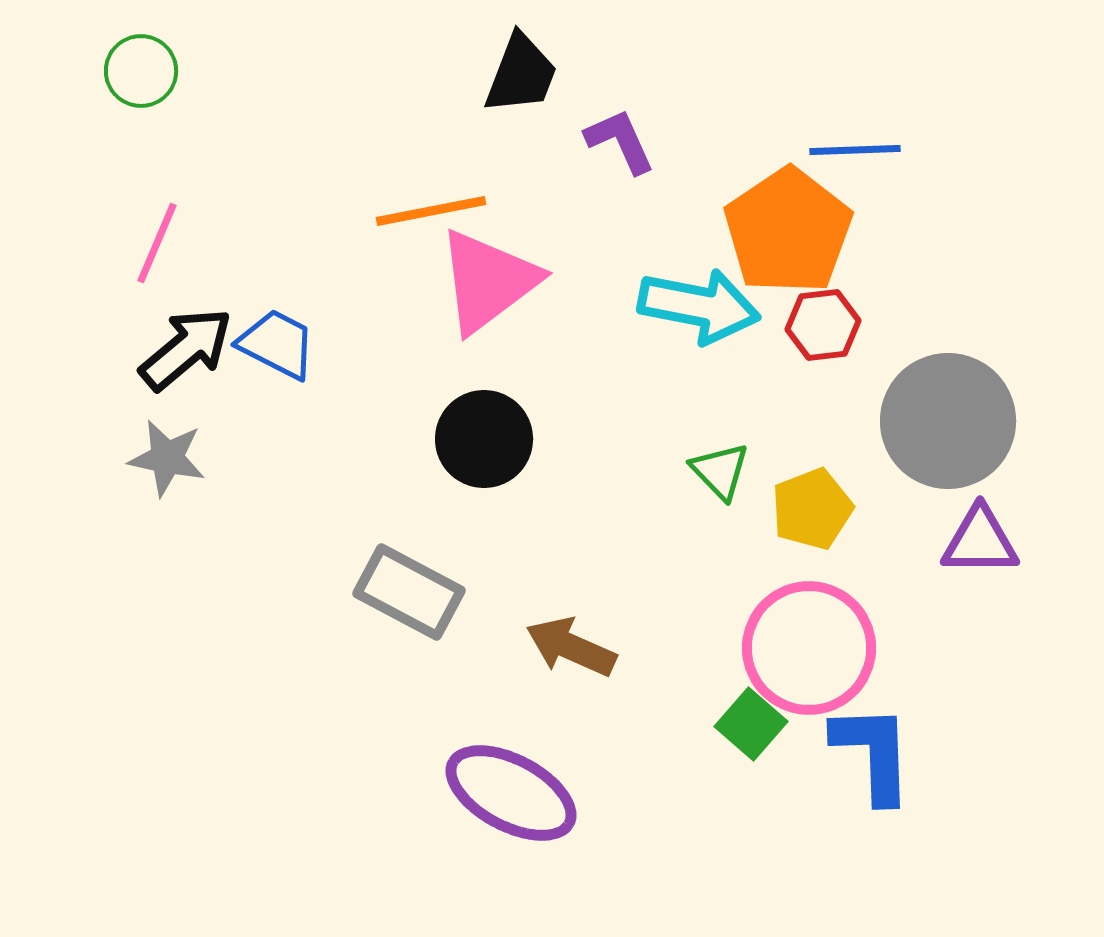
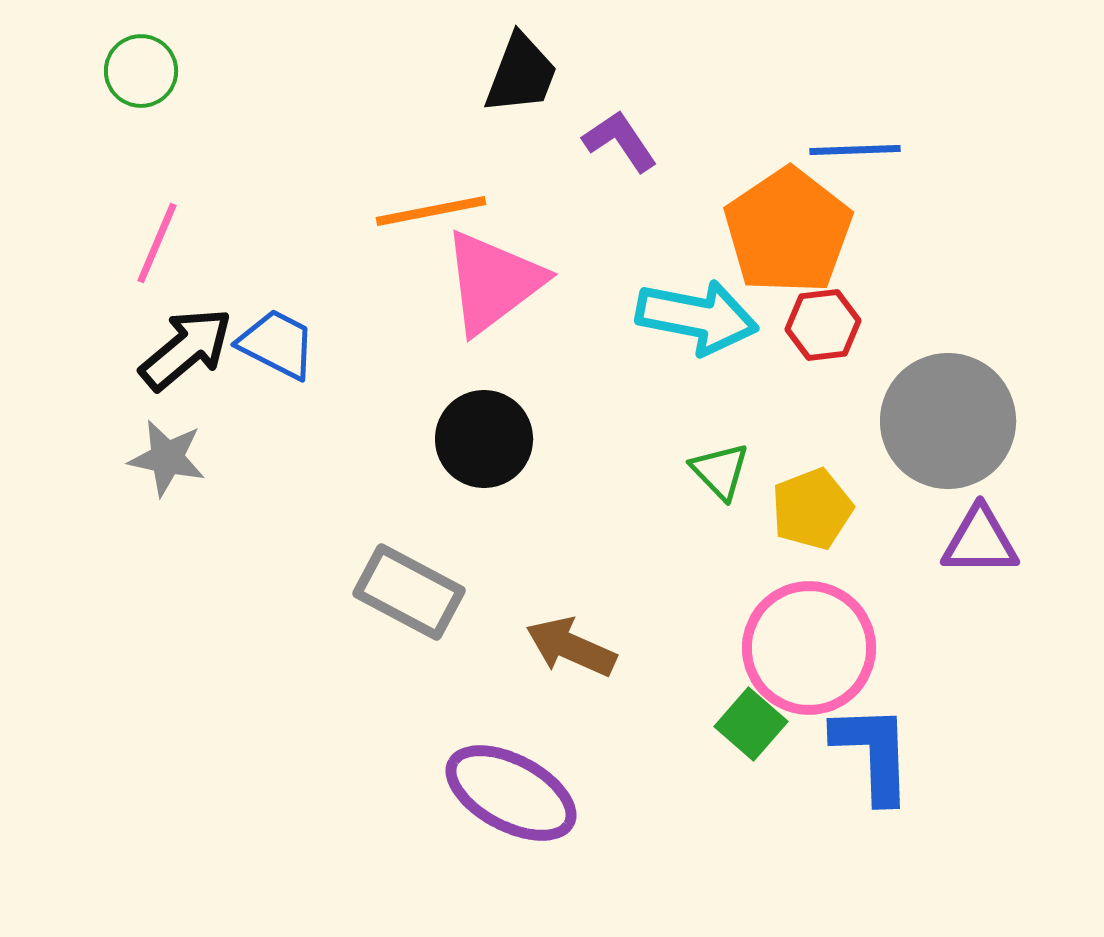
purple L-shape: rotated 10 degrees counterclockwise
pink triangle: moved 5 px right, 1 px down
cyan arrow: moved 2 px left, 11 px down
